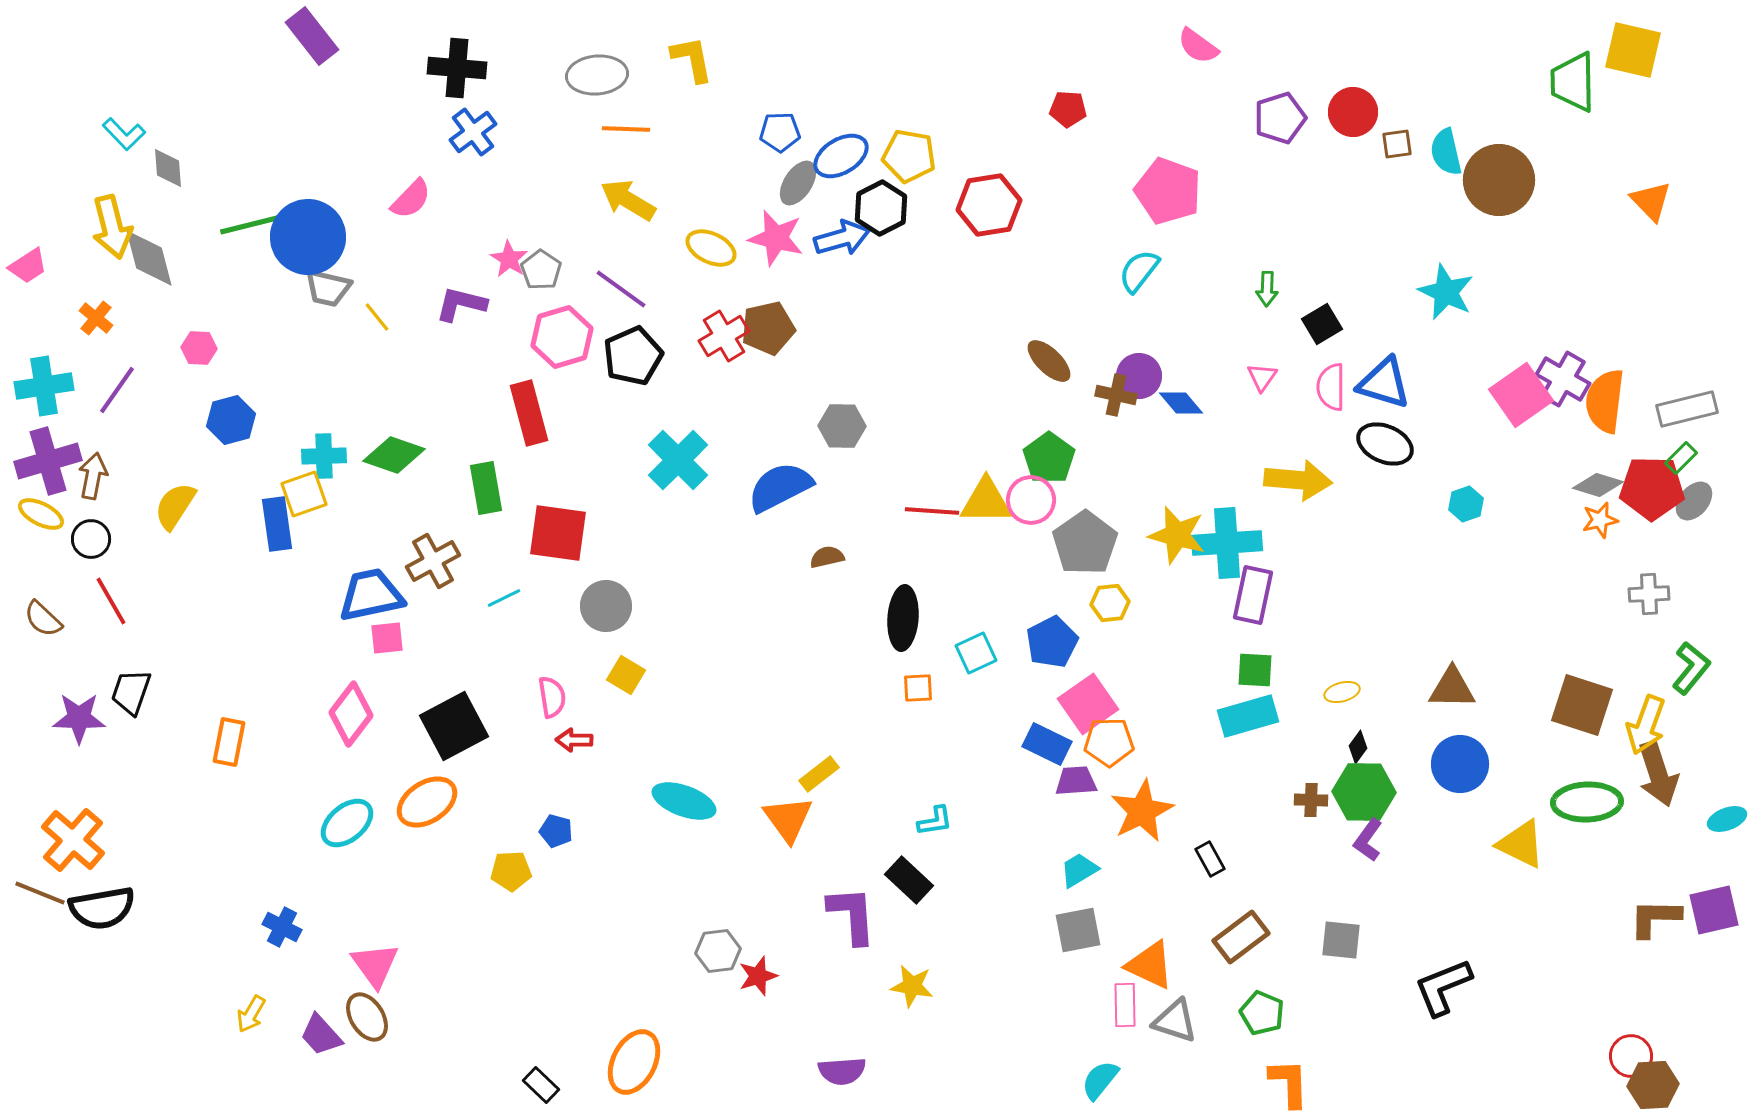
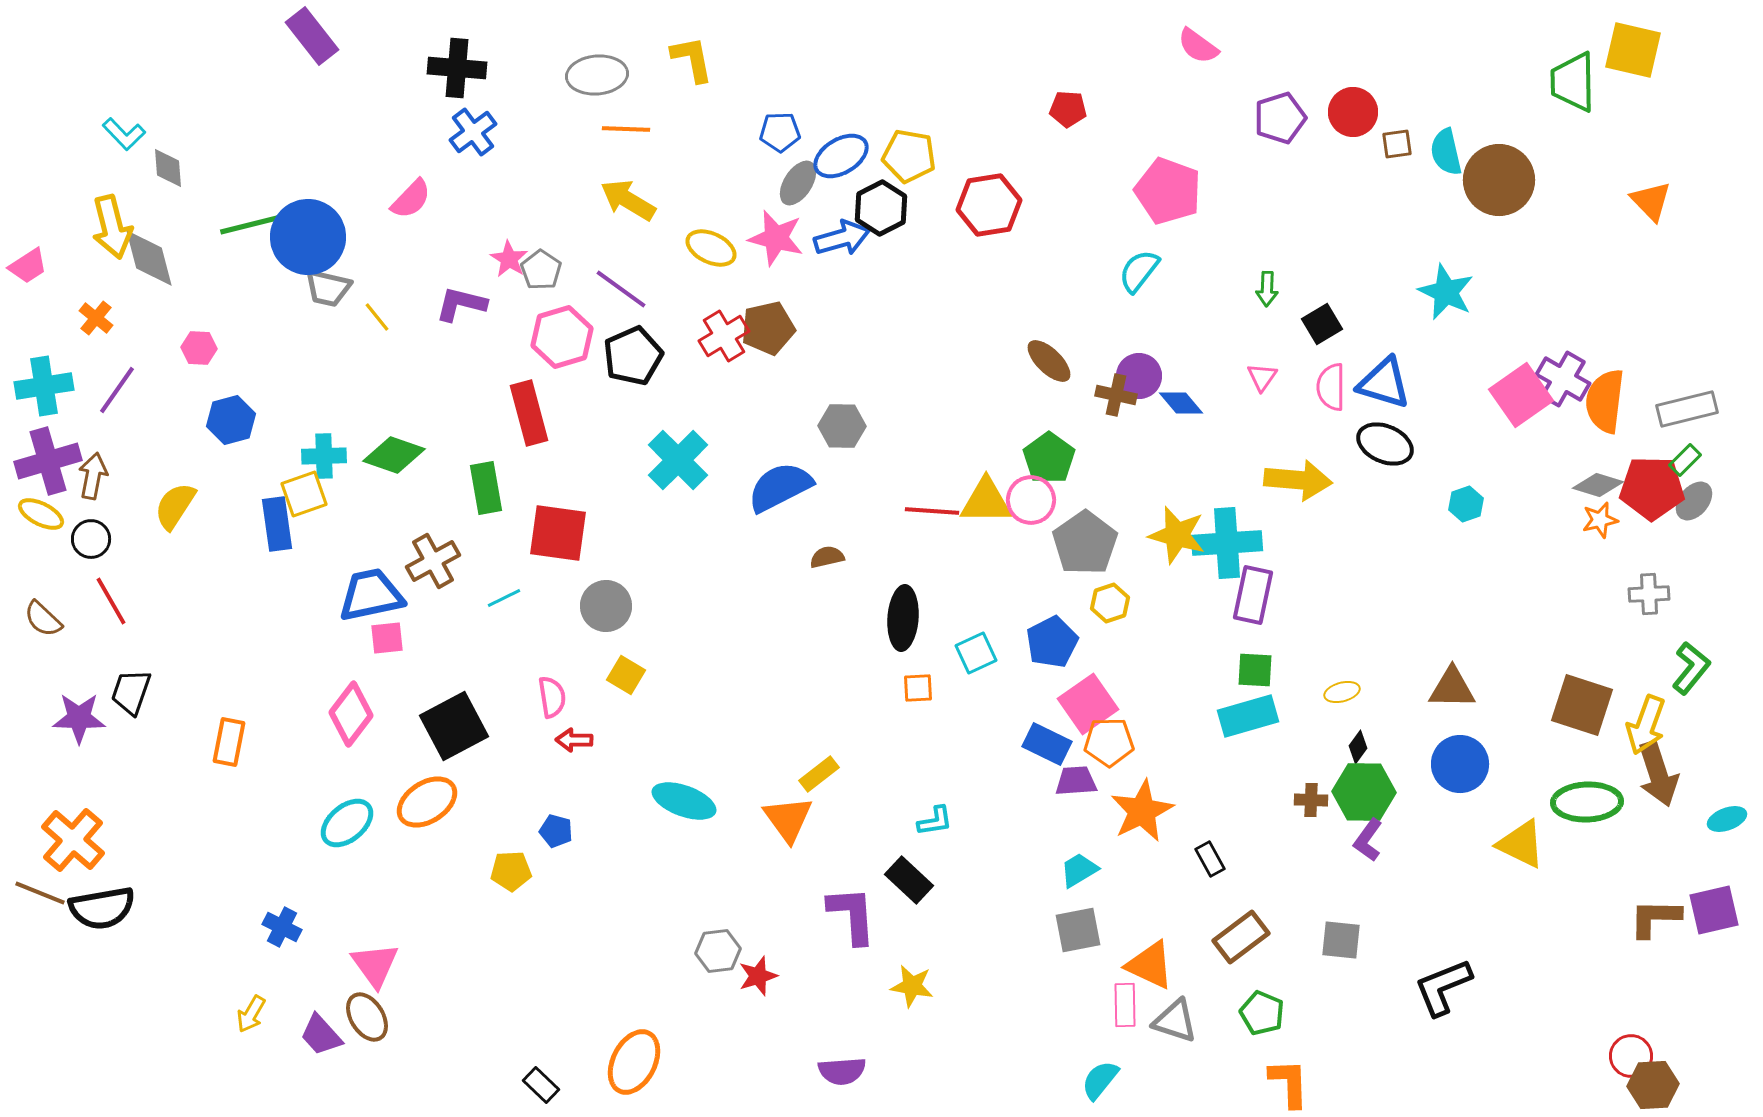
green rectangle at (1681, 458): moved 4 px right, 2 px down
yellow hexagon at (1110, 603): rotated 12 degrees counterclockwise
